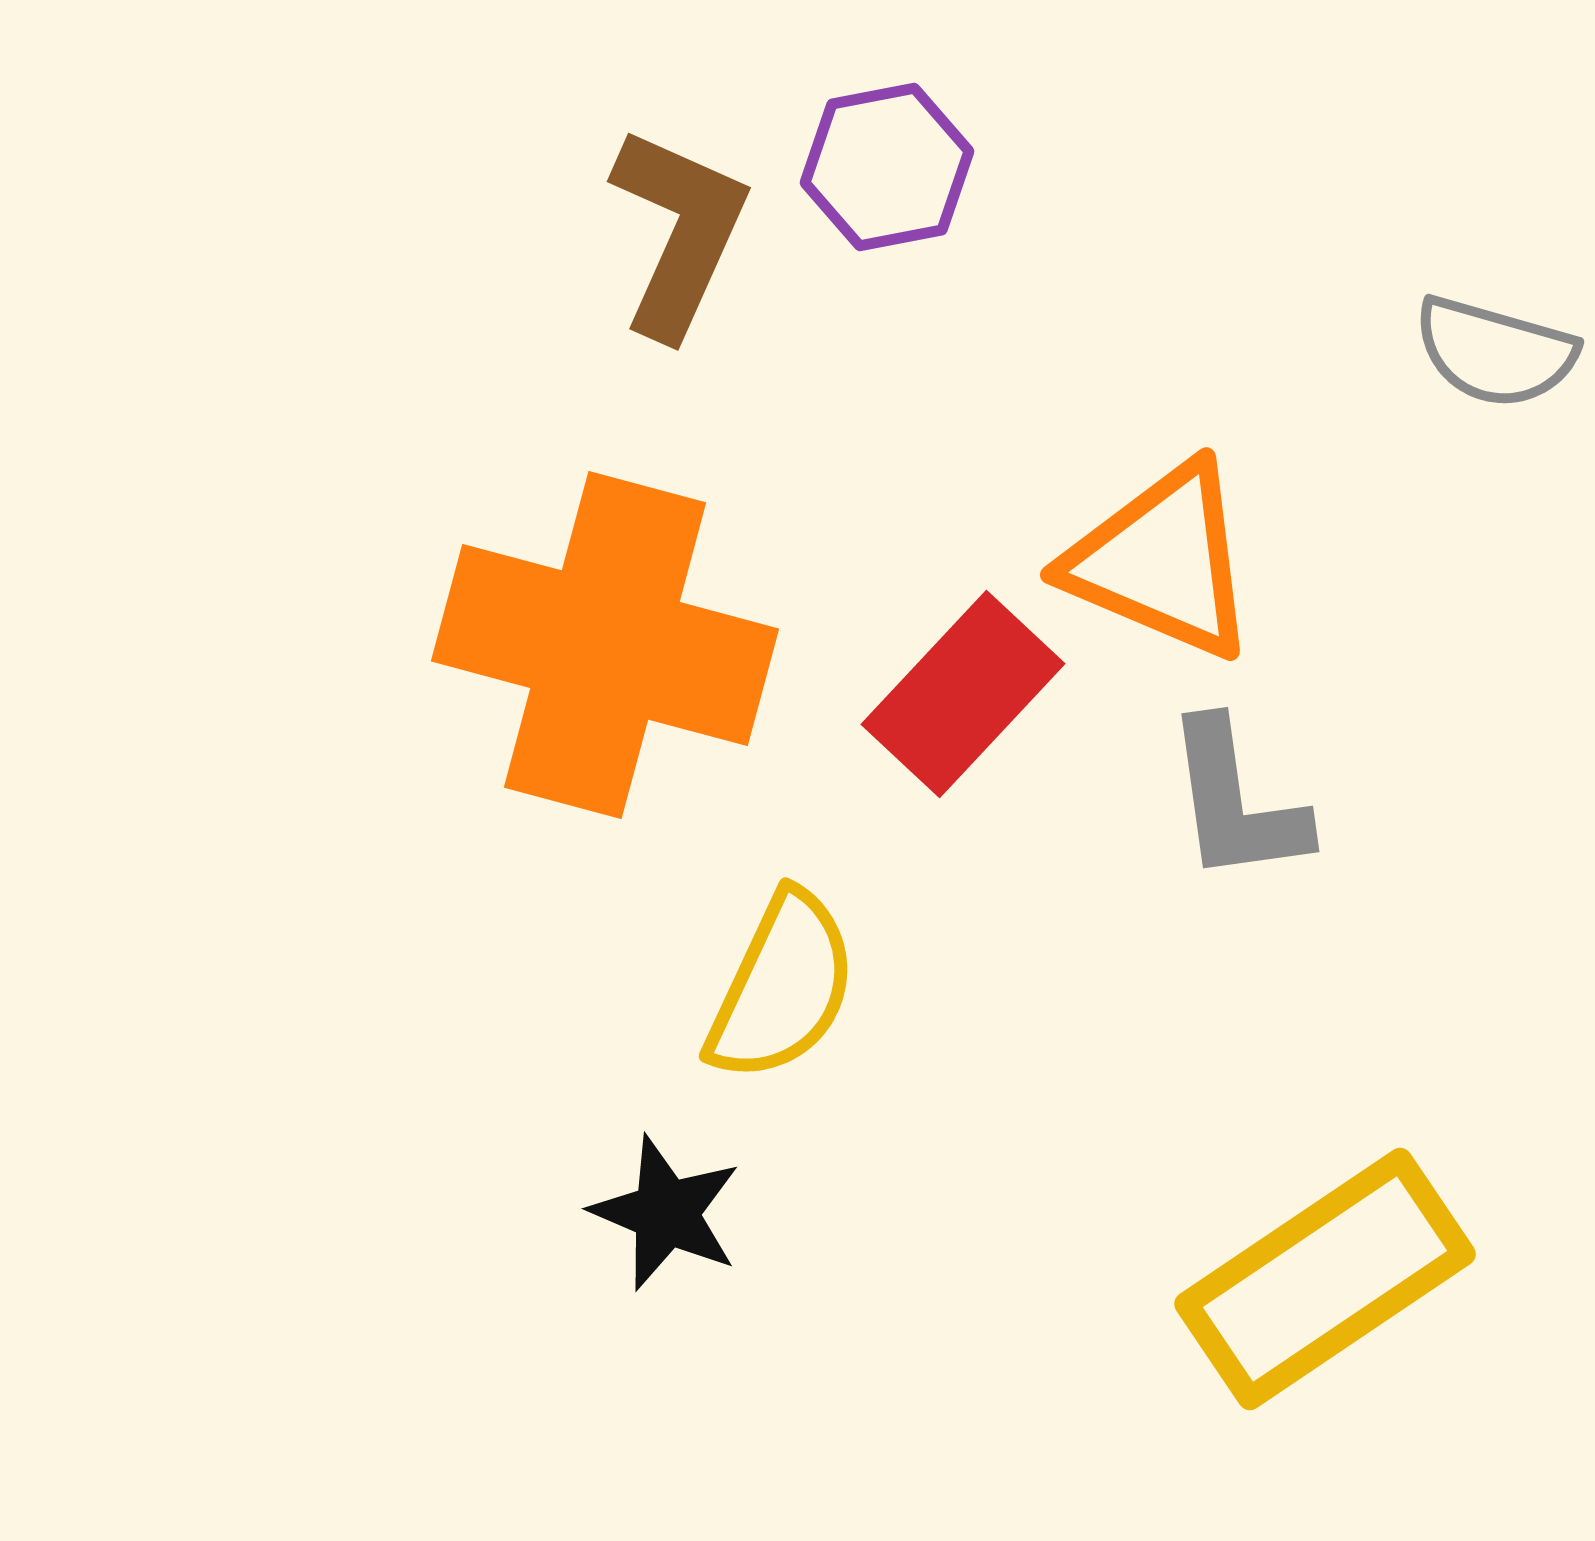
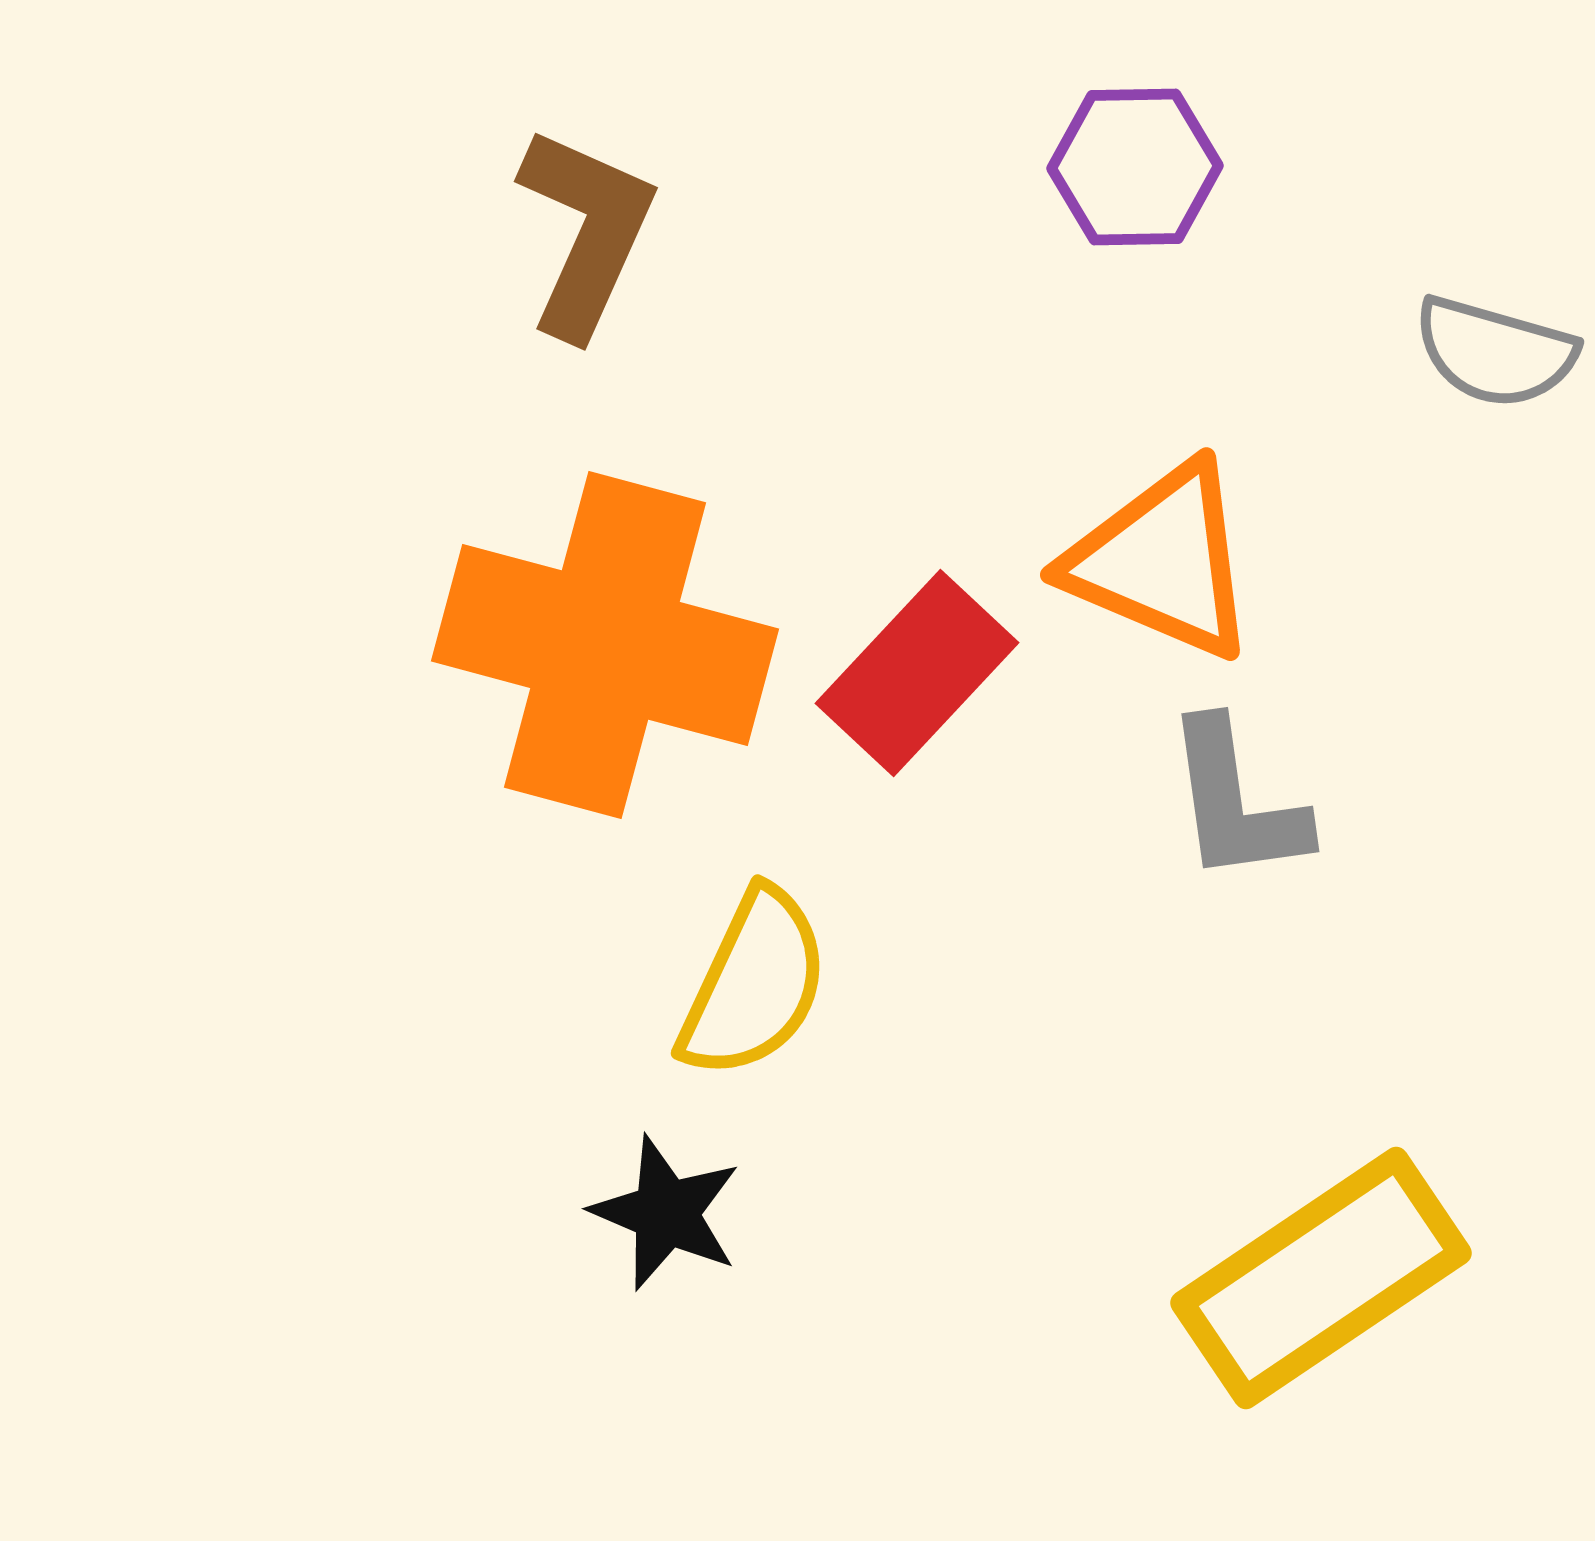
purple hexagon: moved 248 px right; rotated 10 degrees clockwise
brown L-shape: moved 93 px left
red rectangle: moved 46 px left, 21 px up
yellow semicircle: moved 28 px left, 3 px up
yellow rectangle: moved 4 px left, 1 px up
